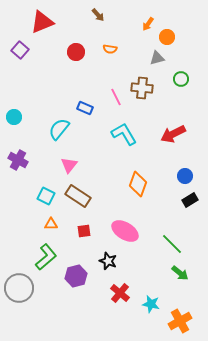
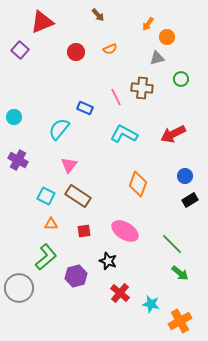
orange semicircle: rotated 32 degrees counterclockwise
cyan L-shape: rotated 32 degrees counterclockwise
